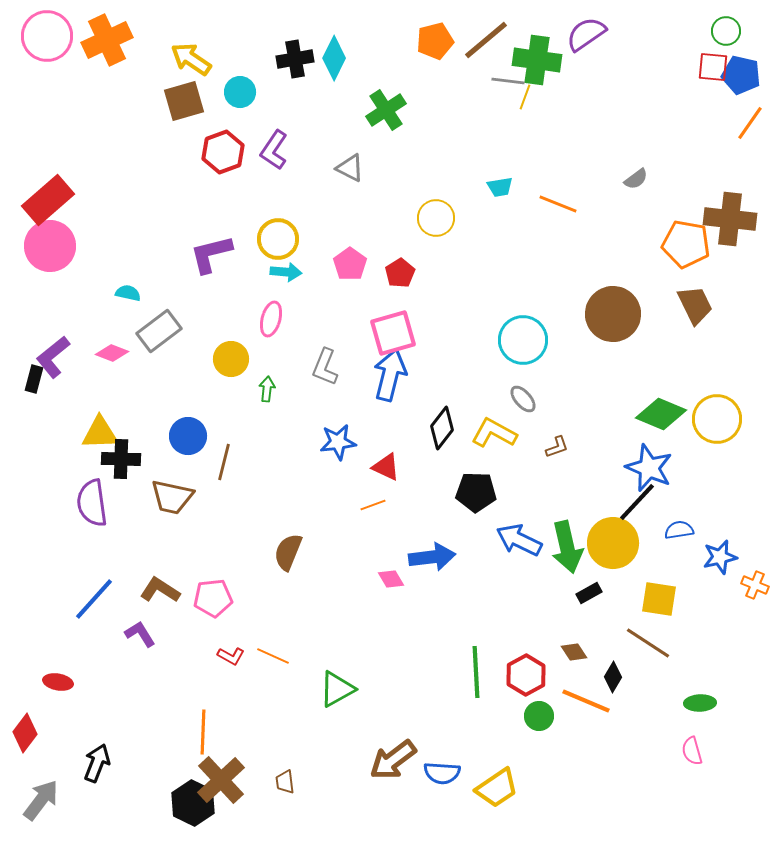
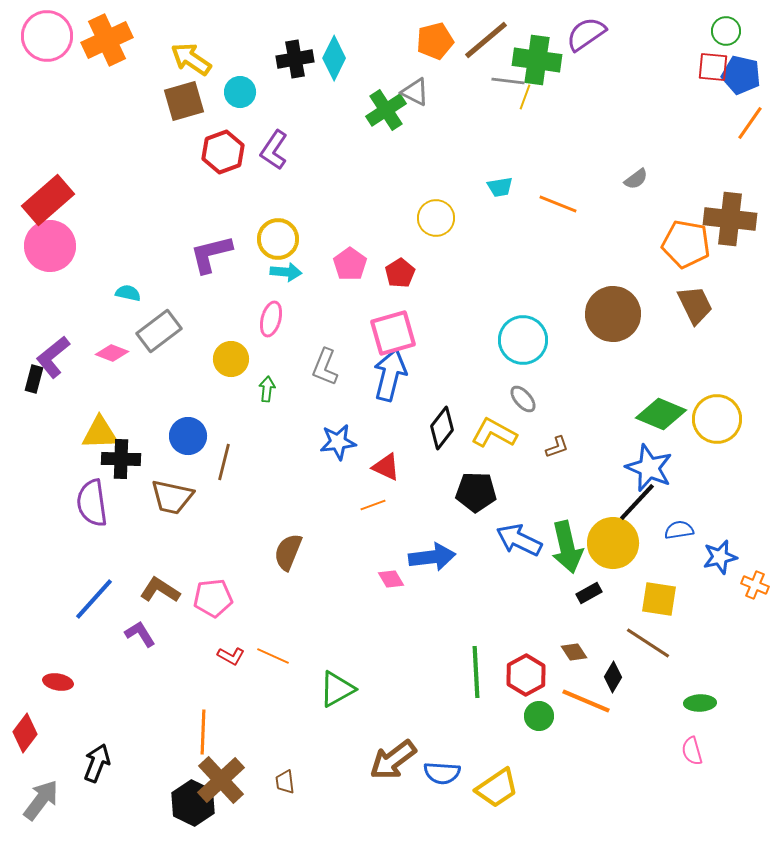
gray triangle at (350, 168): moved 65 px right, 76 px up
